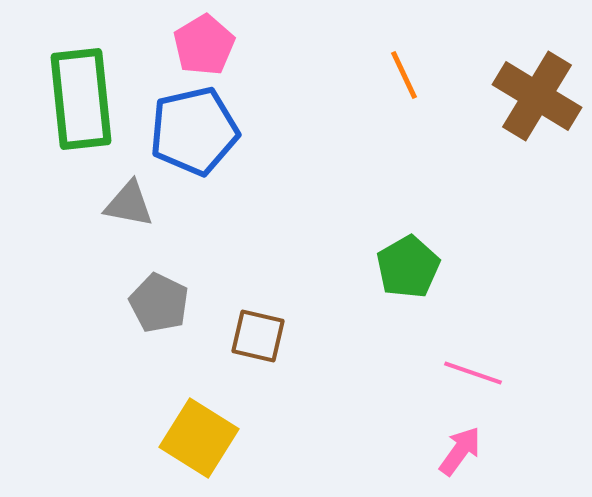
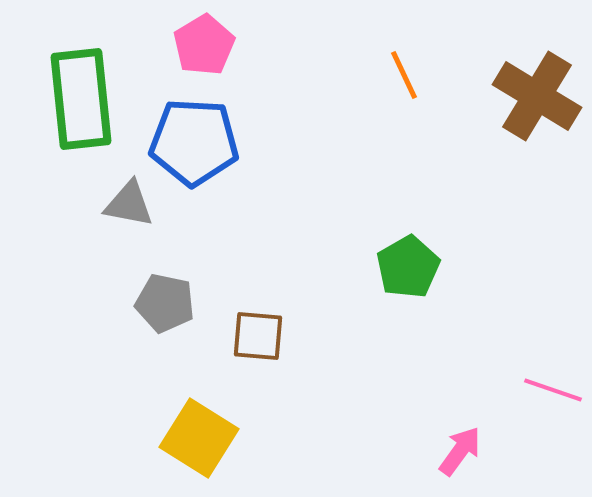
blue pentagon: moved 11 px down; rotated 16 degrees clockwise
gray pentagon: moved 6 px right; rotated 14 degrees counterclockwise
brown square: rotated 8 degrees counterclockwise
pink line: moved 80 px right, 17 px down
